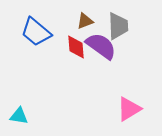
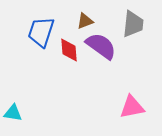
gray trapezoid: moved 15 px right, 2 px up; rotated 8 degrees clockwise
blue trapezoid: moved 5 px right; rotated 68 degrees clockwise
red diamond: moved 7 px left, 3 px down
pink triangle: moved 3 px right, 2 px up; rotated 20 degrees clockwise
cyan triangle: moved 6 px left, 3 px up
